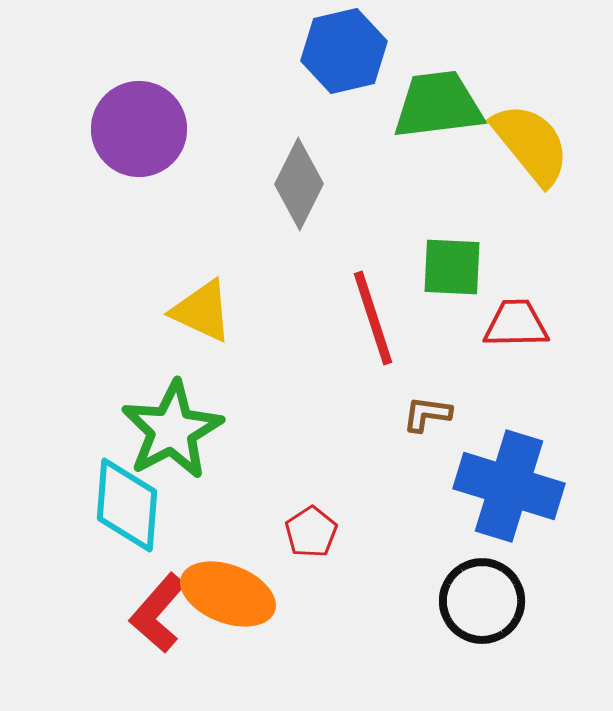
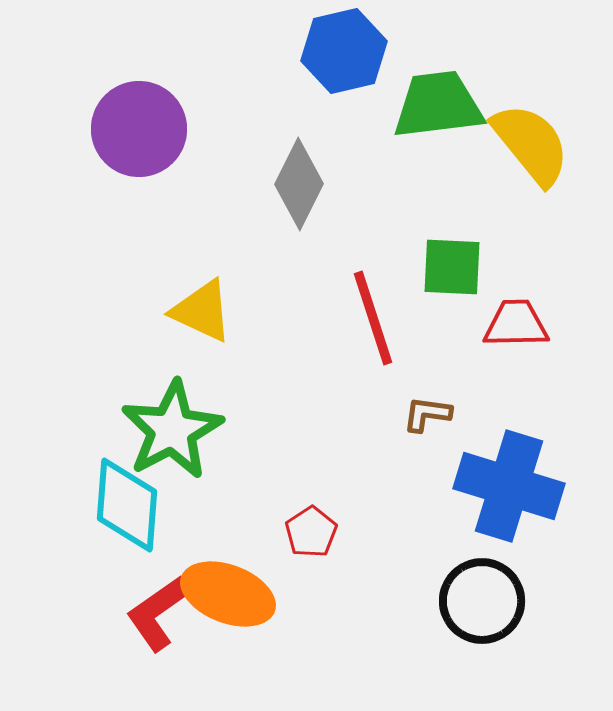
red L-shape: rotated 14 degrees clockwise
